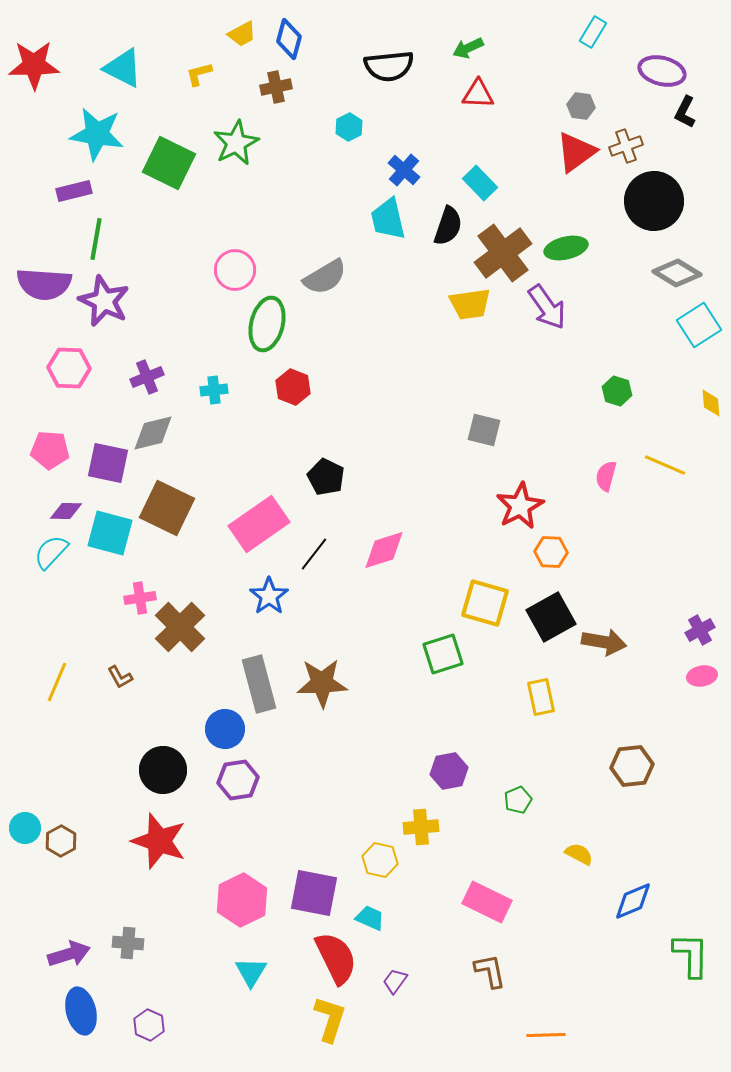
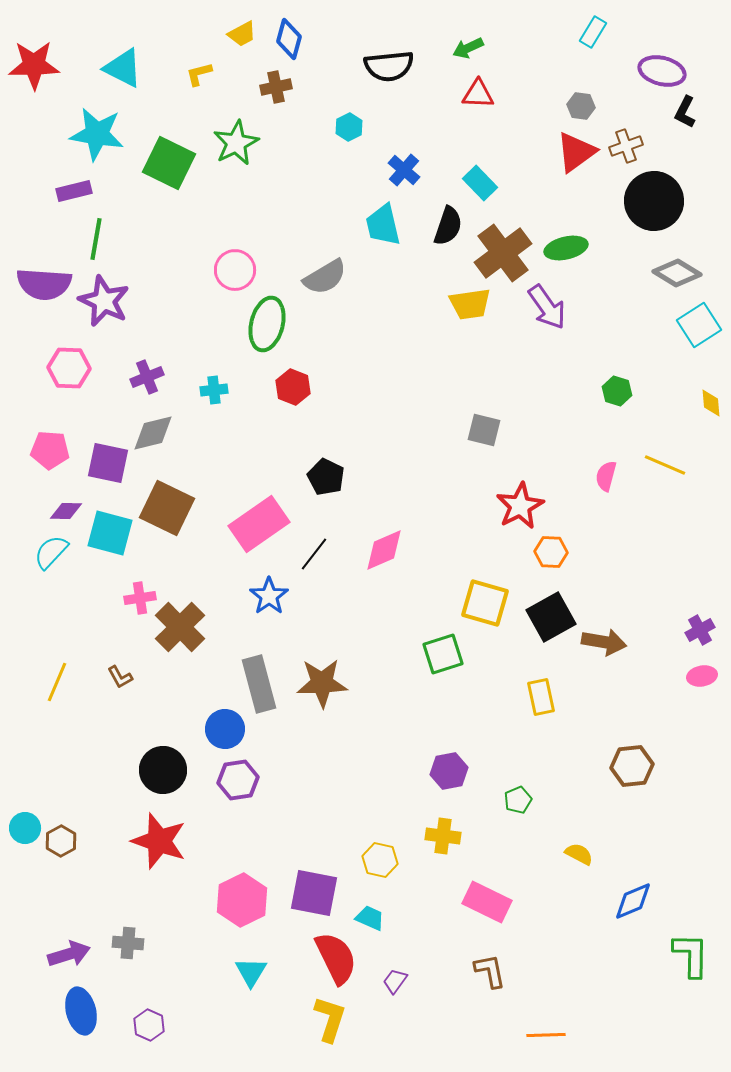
cyan trapezoid at (388, 219): moved 5 px left, 6 px down
pink diamond at (384, 550): rotated 6 degrees counterclockwise
yellow cross at (421, 827): moved 22 px right, 9 px down; rotated 12 degrees clockwise
